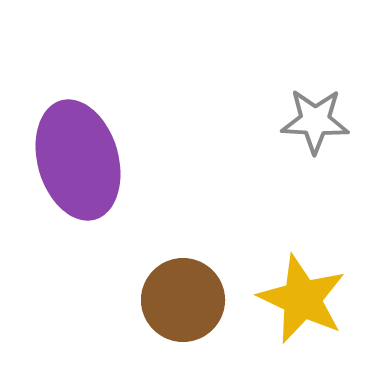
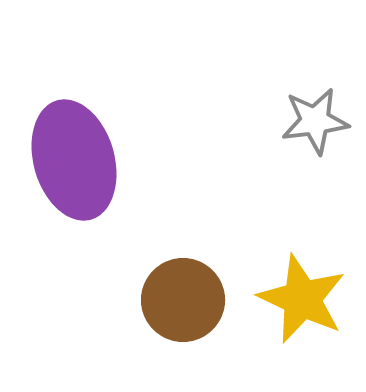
gray star: rotated 10 degrees counterclockwise
purple ellipse: moved 4 px left
